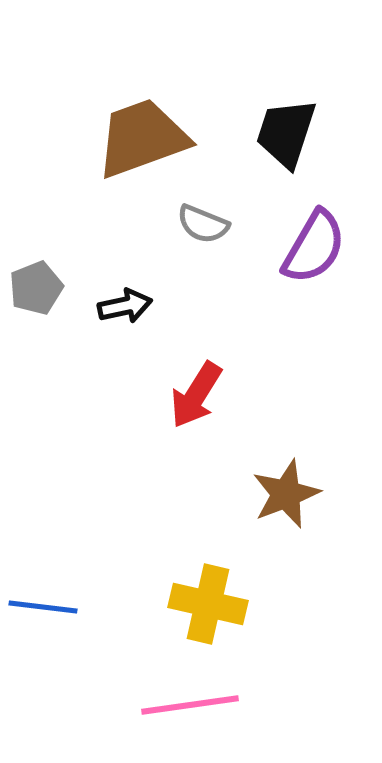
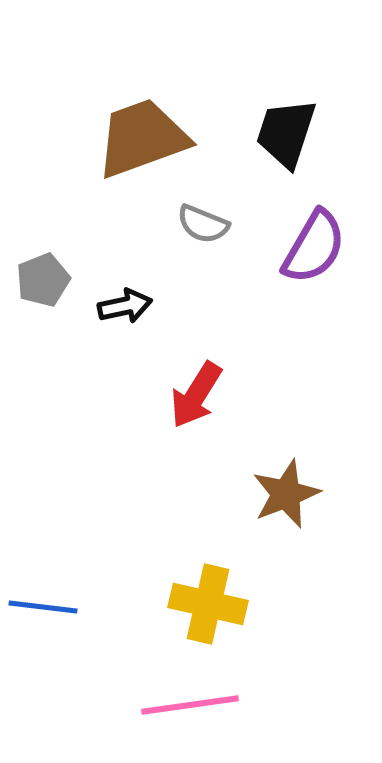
gray pentagon: moved 7 px right, 8 px up
